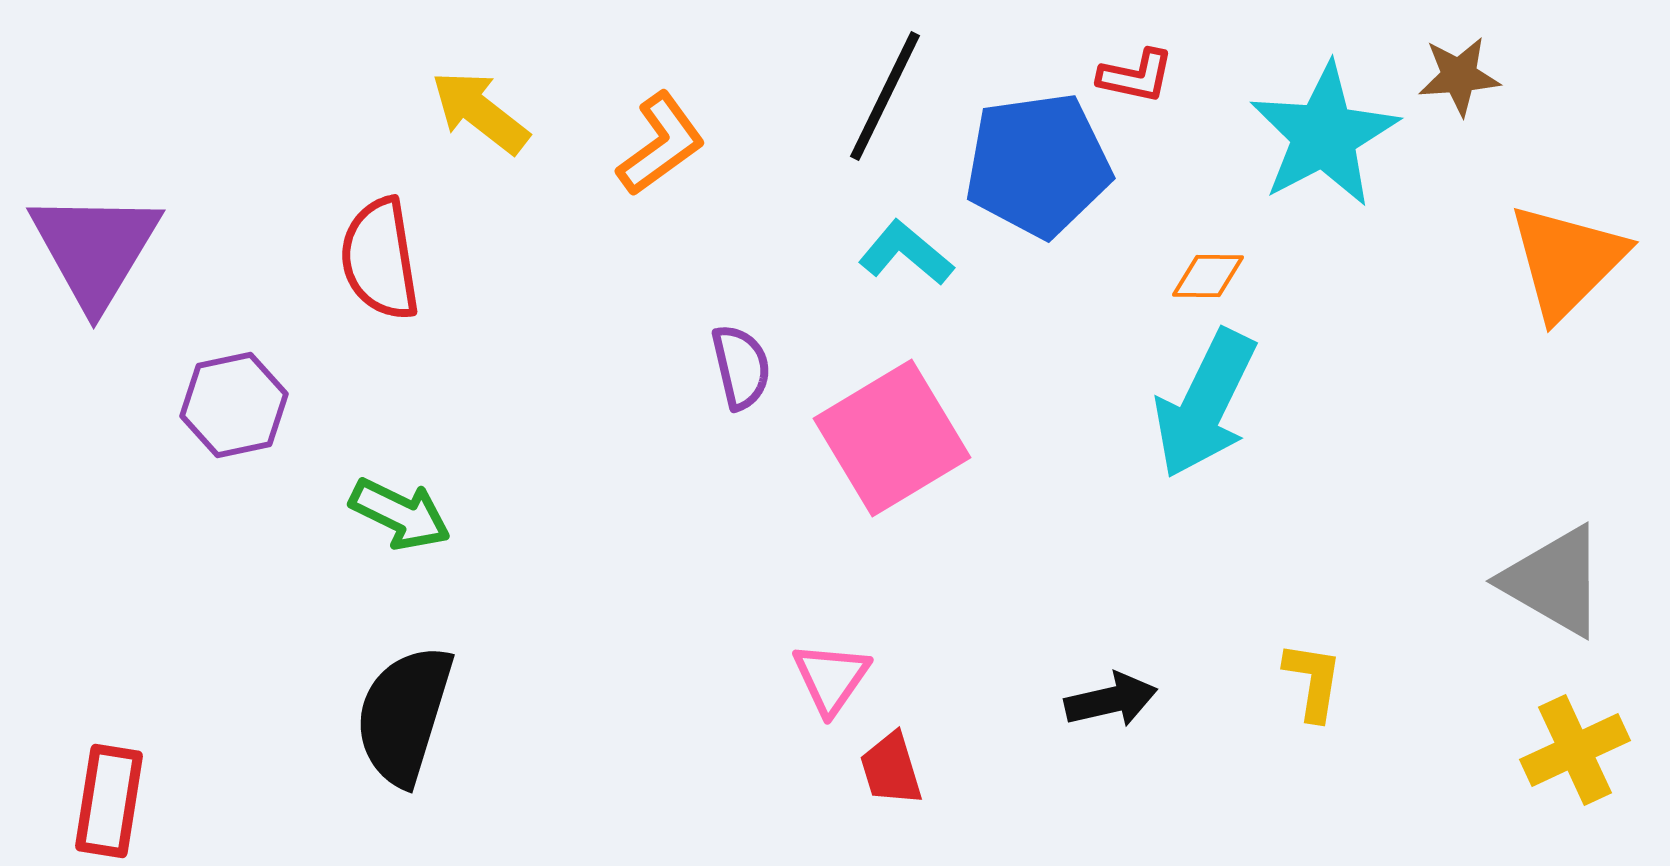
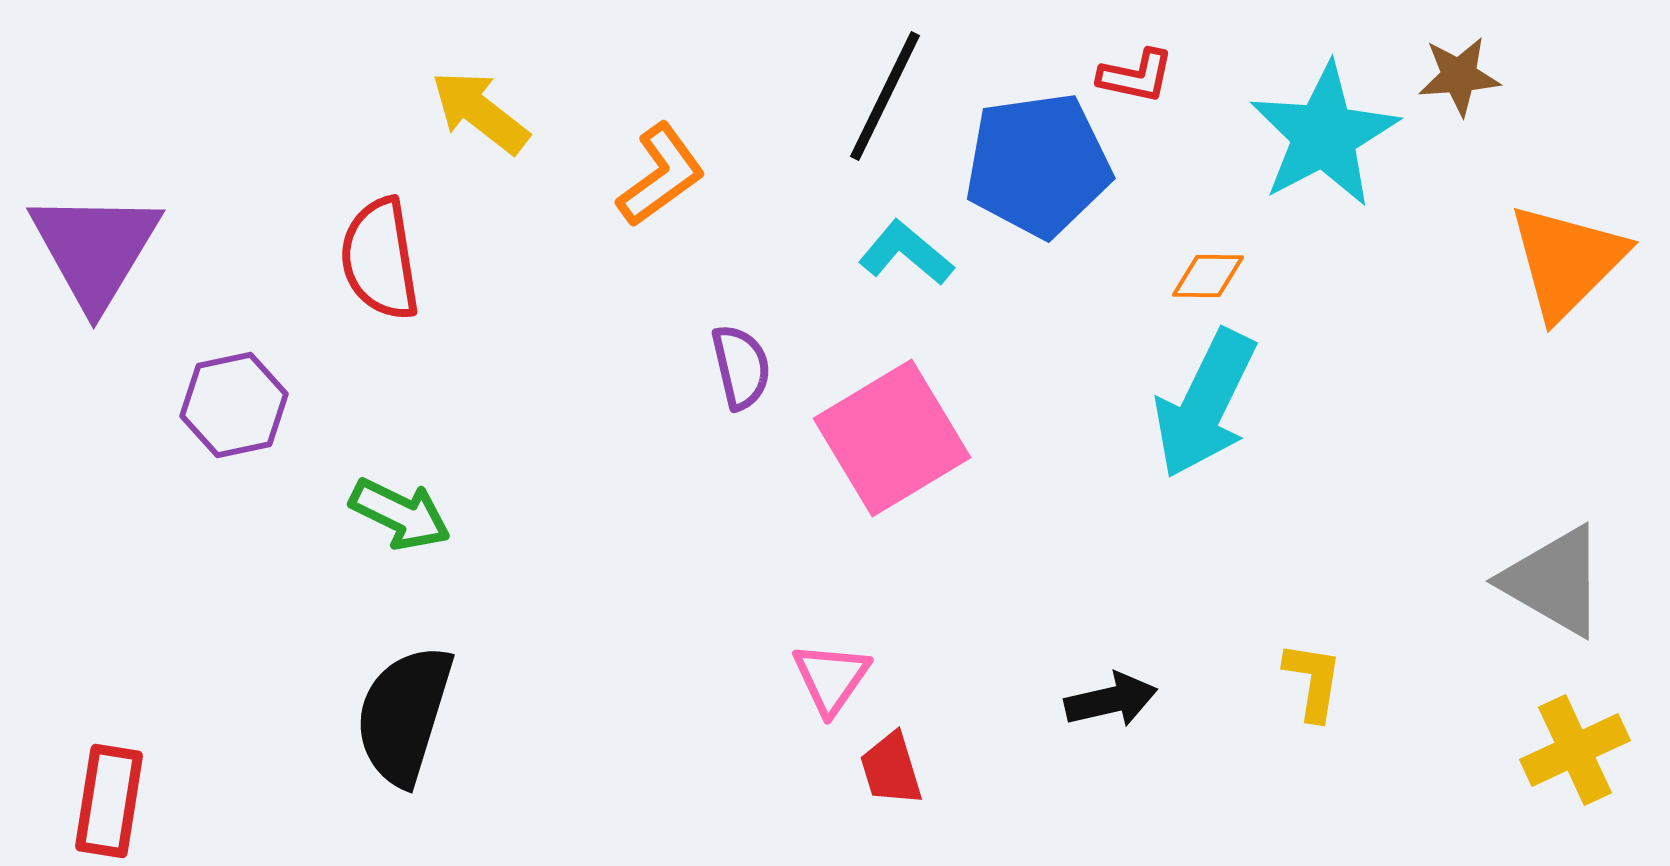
orange L-shape: moved 31 px down
